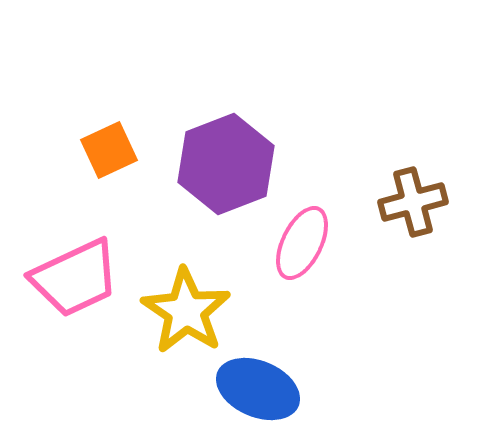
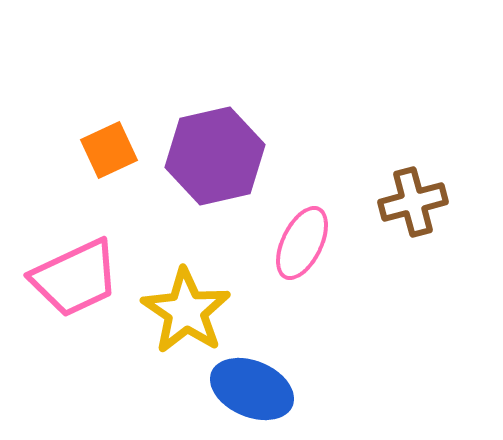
purple hexagon: moved 11 px left, 8 px up; rotated 8 degrees clockwise
blue ellipse: moved 6 px left
